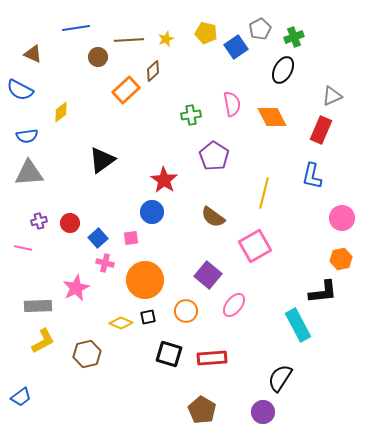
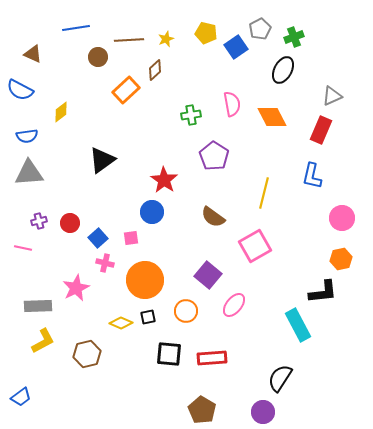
brown diamond at (153, 71): moved 2 px right, 1 px up
black square at (169, 354): rotated 12 degrees counterclockwise
